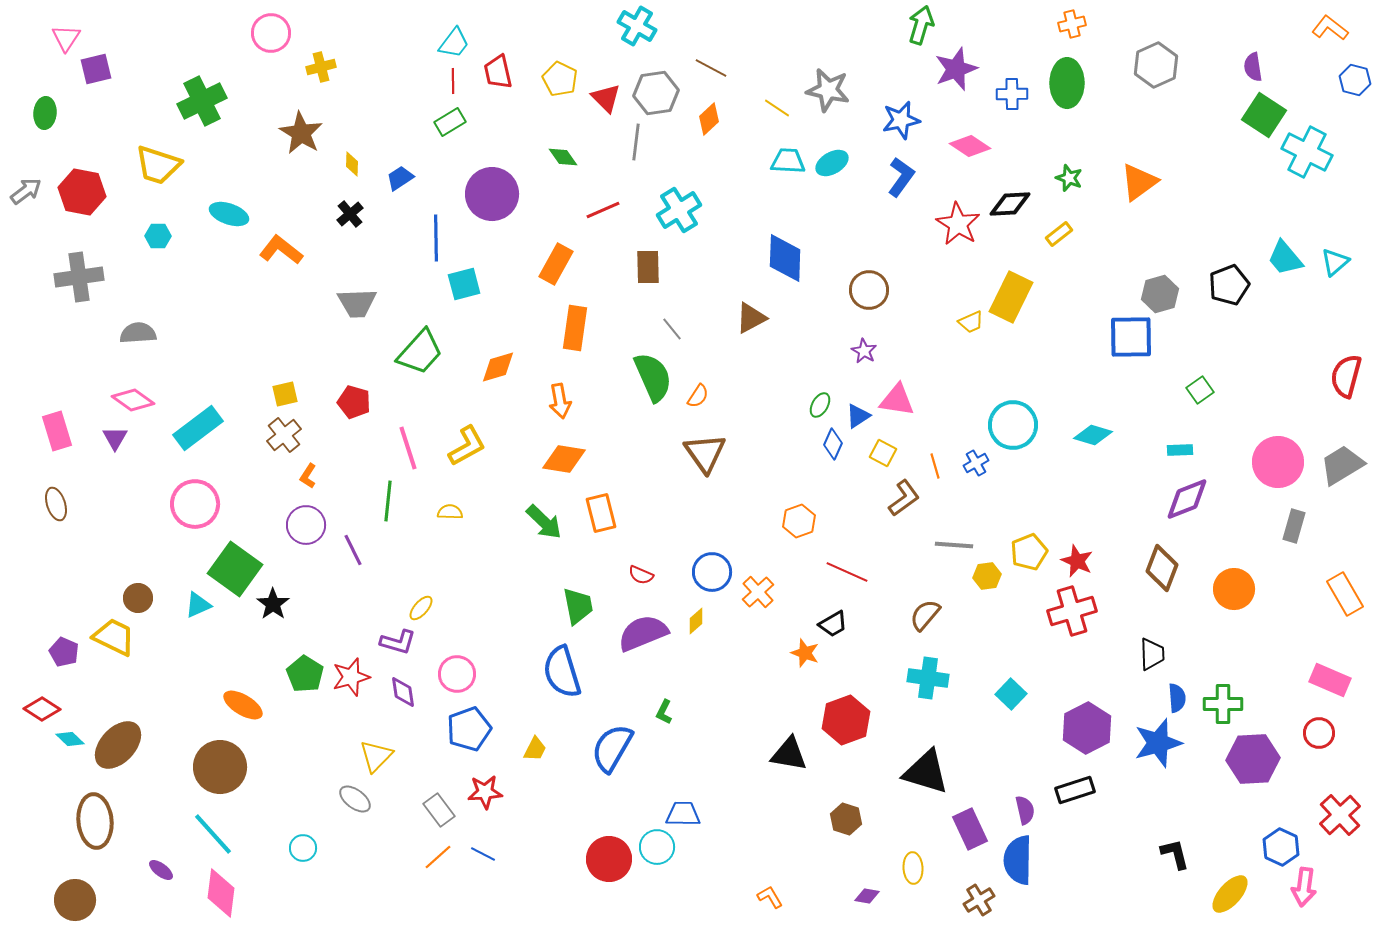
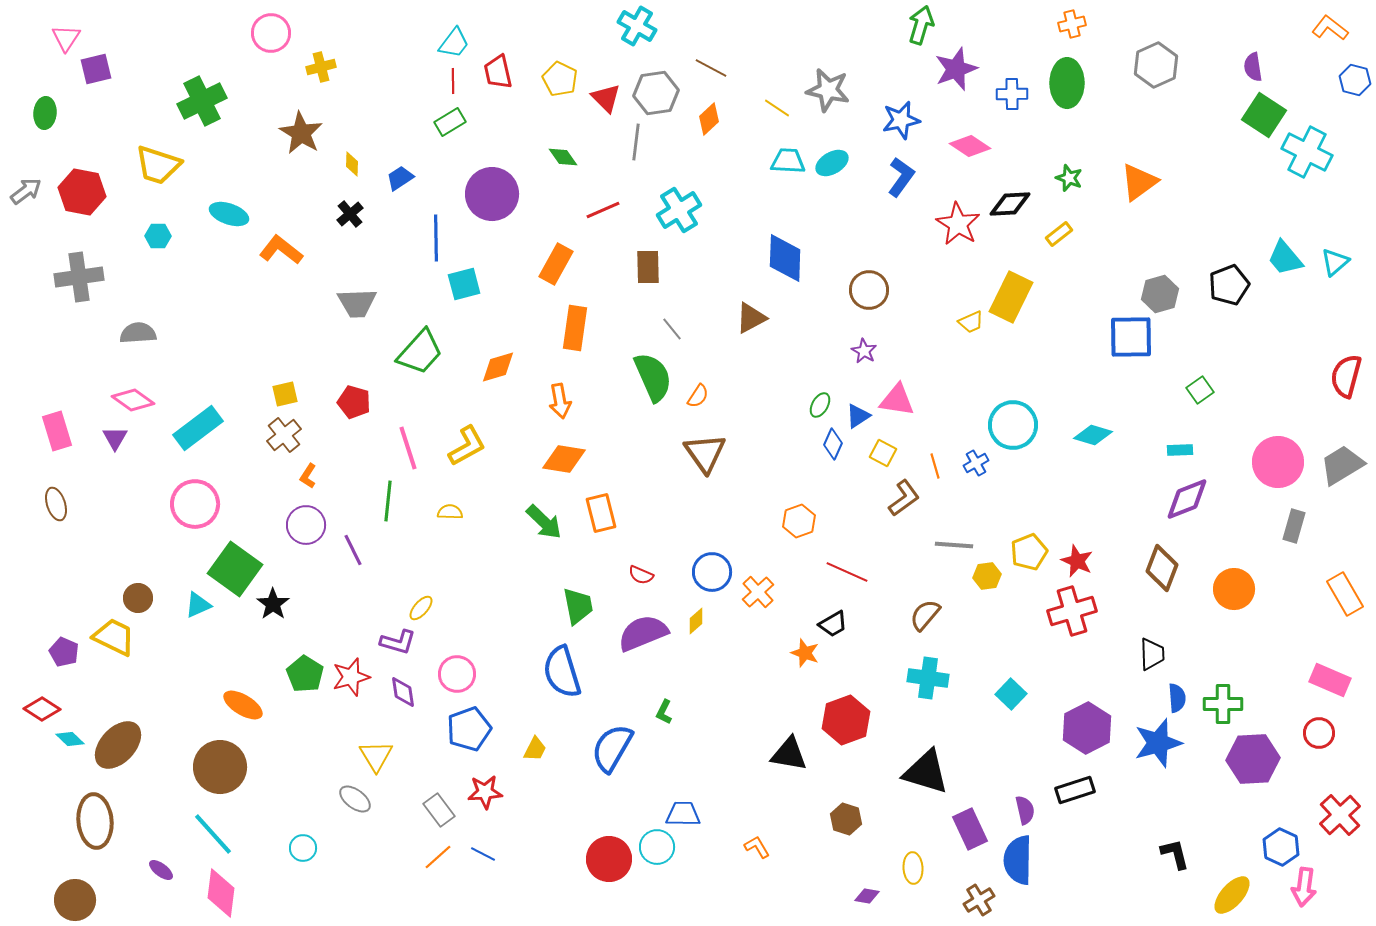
yellow triangle at (376, 756): rotated 15 degrees counterclockwise
yellow ellipse at (1230, 894): moved 2 px right, 1 px down
orange L-shape at (770, 897): moved 13 px left, 50 px up
